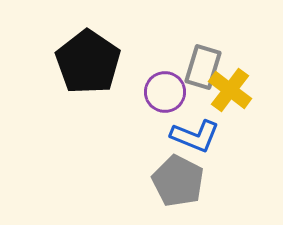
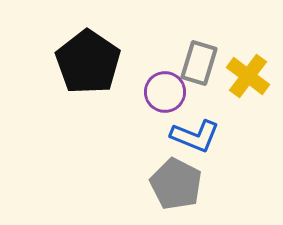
gray rectangle: moved 4 px left, 4 px up
yellow cross: moved 18 px right, 14 px up
gray pentagon: moved 2 px left, 3 px down
